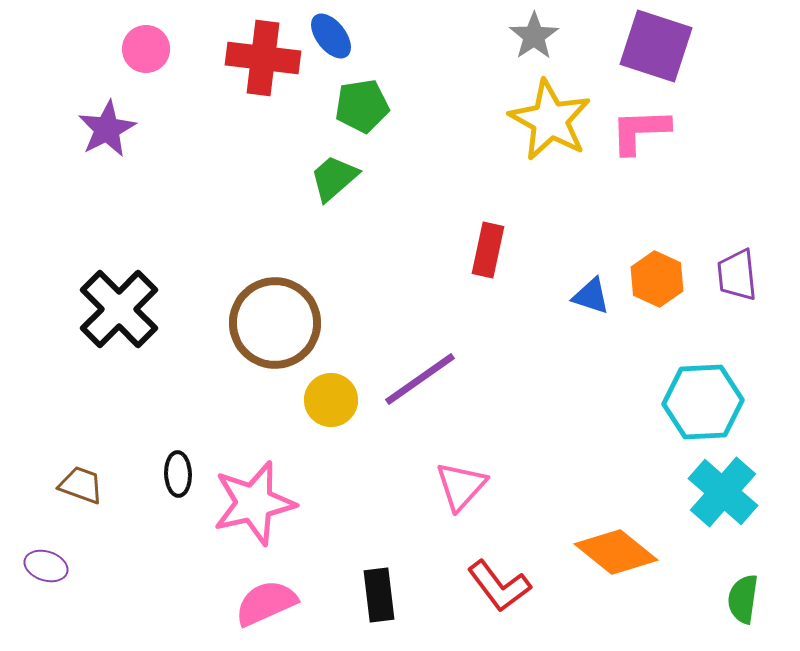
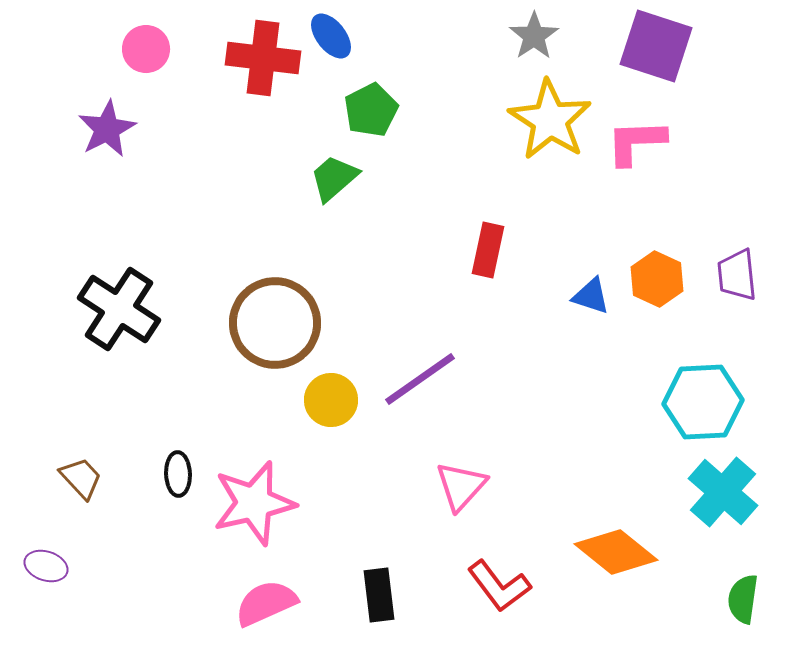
green pentagon: moved 9 px right, 4 px down; rotated 18 degrees counterclockwise
yellow star: rotated 4 degrees clockwise
pink L-shape: moved 4 px left, 11 px down
black cross: rotated 12 degrees counterclockwise
brown trapezoid: moved 7 px up; rotated 27 degrees clockwise
